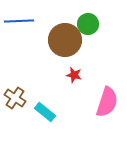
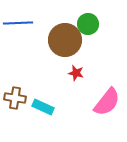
blue line: moved 1 px left, 2 px down
red star: moved 2 px right, 2 px up
brown cross: rotated 25 degrees counterclockwise
pink semicircle: rotated 20 degrees clockwise
cyan rectangle: moved 2 px left, 5 px up; rotated 15 degrees counterclockwise
